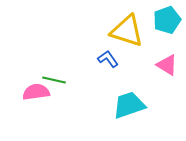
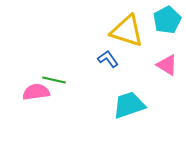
cyan pentagon: rotated 8 degrees counterclockwise
